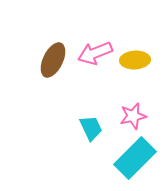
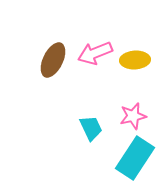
cyan rectangle: rotated 12 degrees counterclockwise
